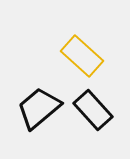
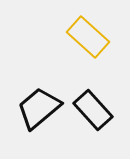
yellow rectangle: moved 6 px right, 19 px up
